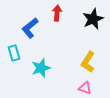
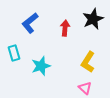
red arrow: moved 8 px right, 15 px down
blue L-shape: moved 5 px up
cyan star: moved 2 px up
pink triangle: rotated 24 degrees clockwise
